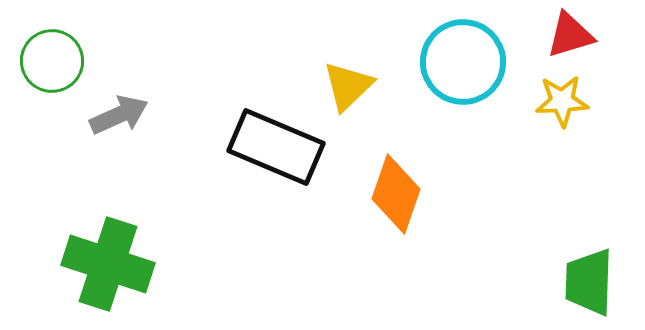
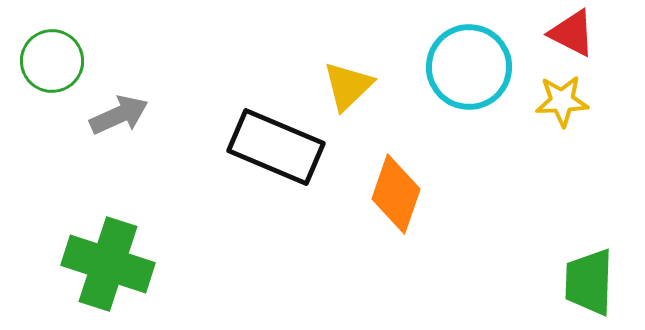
red triangle: moved 2 px right, 2 px up; rotated 44 degrees clockwise
cyan circle: moved 6 px right, 5 px down
